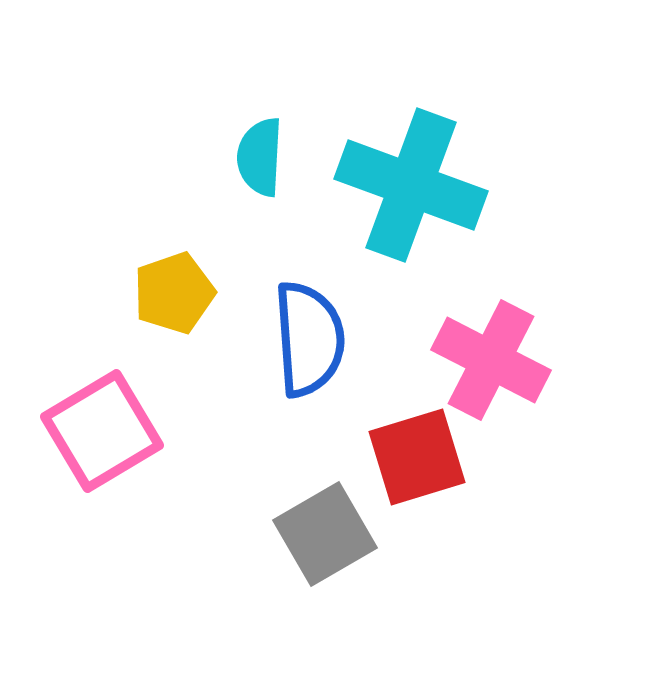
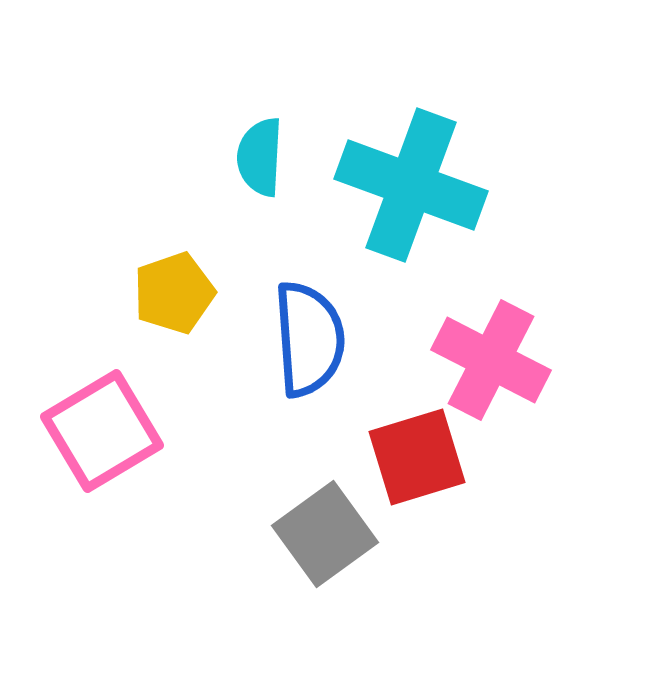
gray square: rotated 6 degrees counterclockwise
